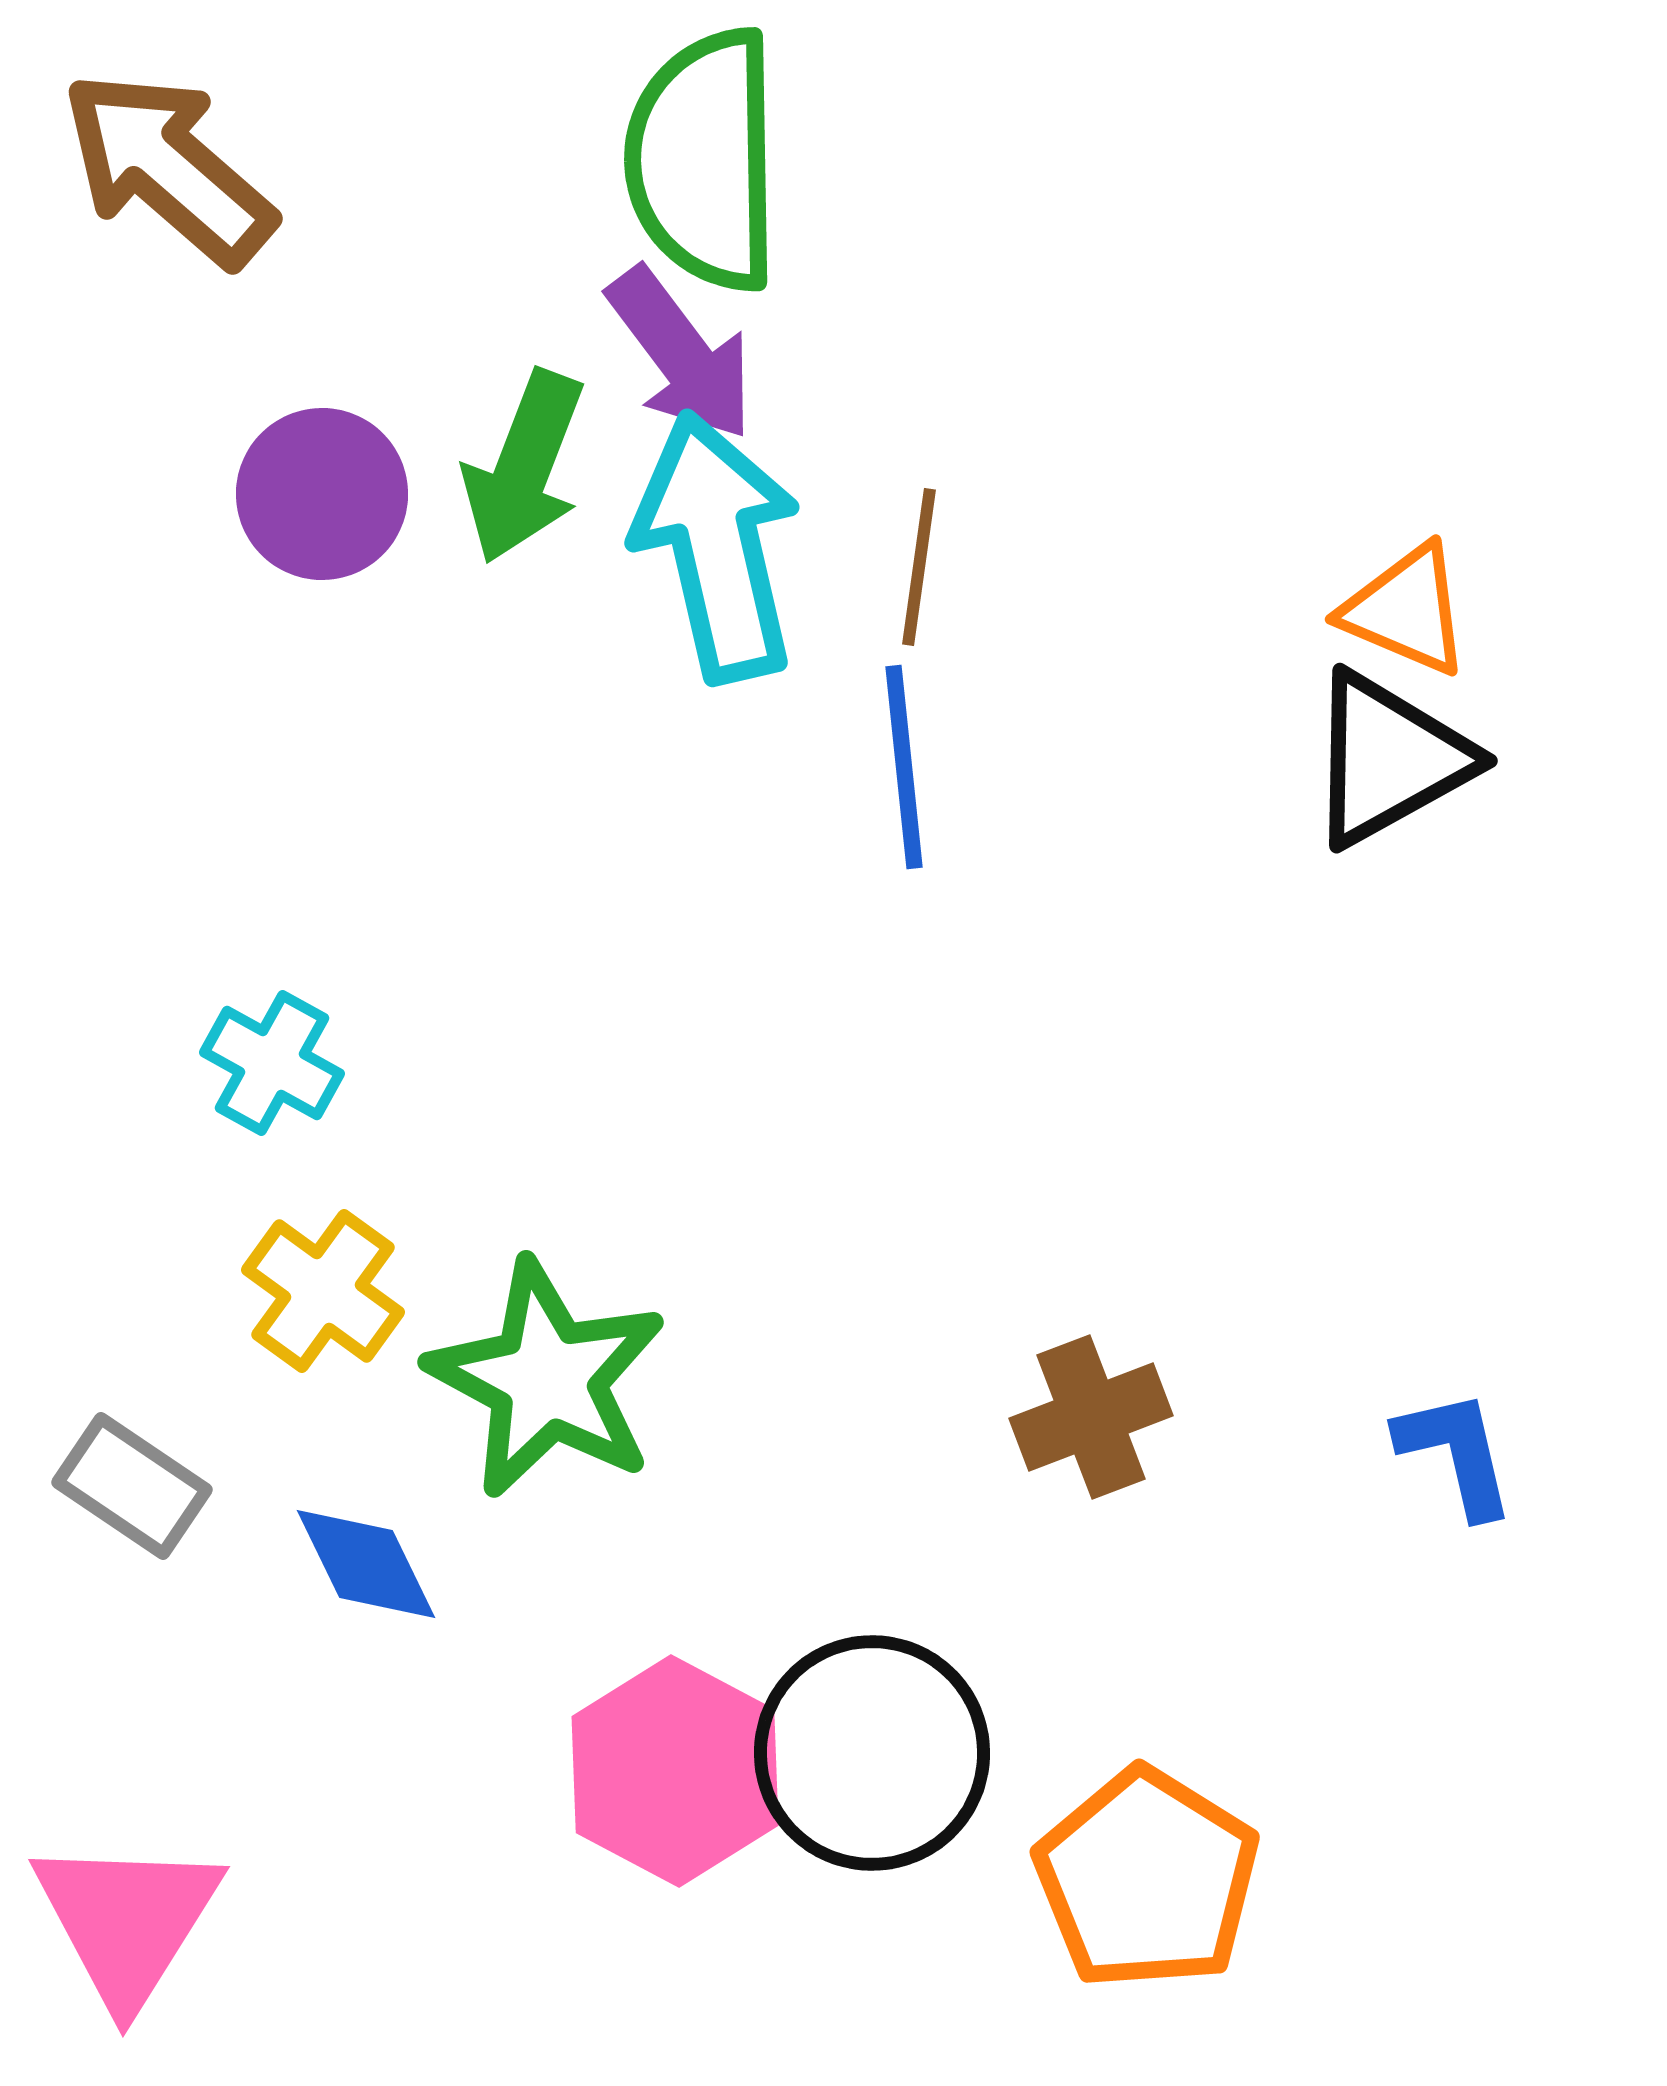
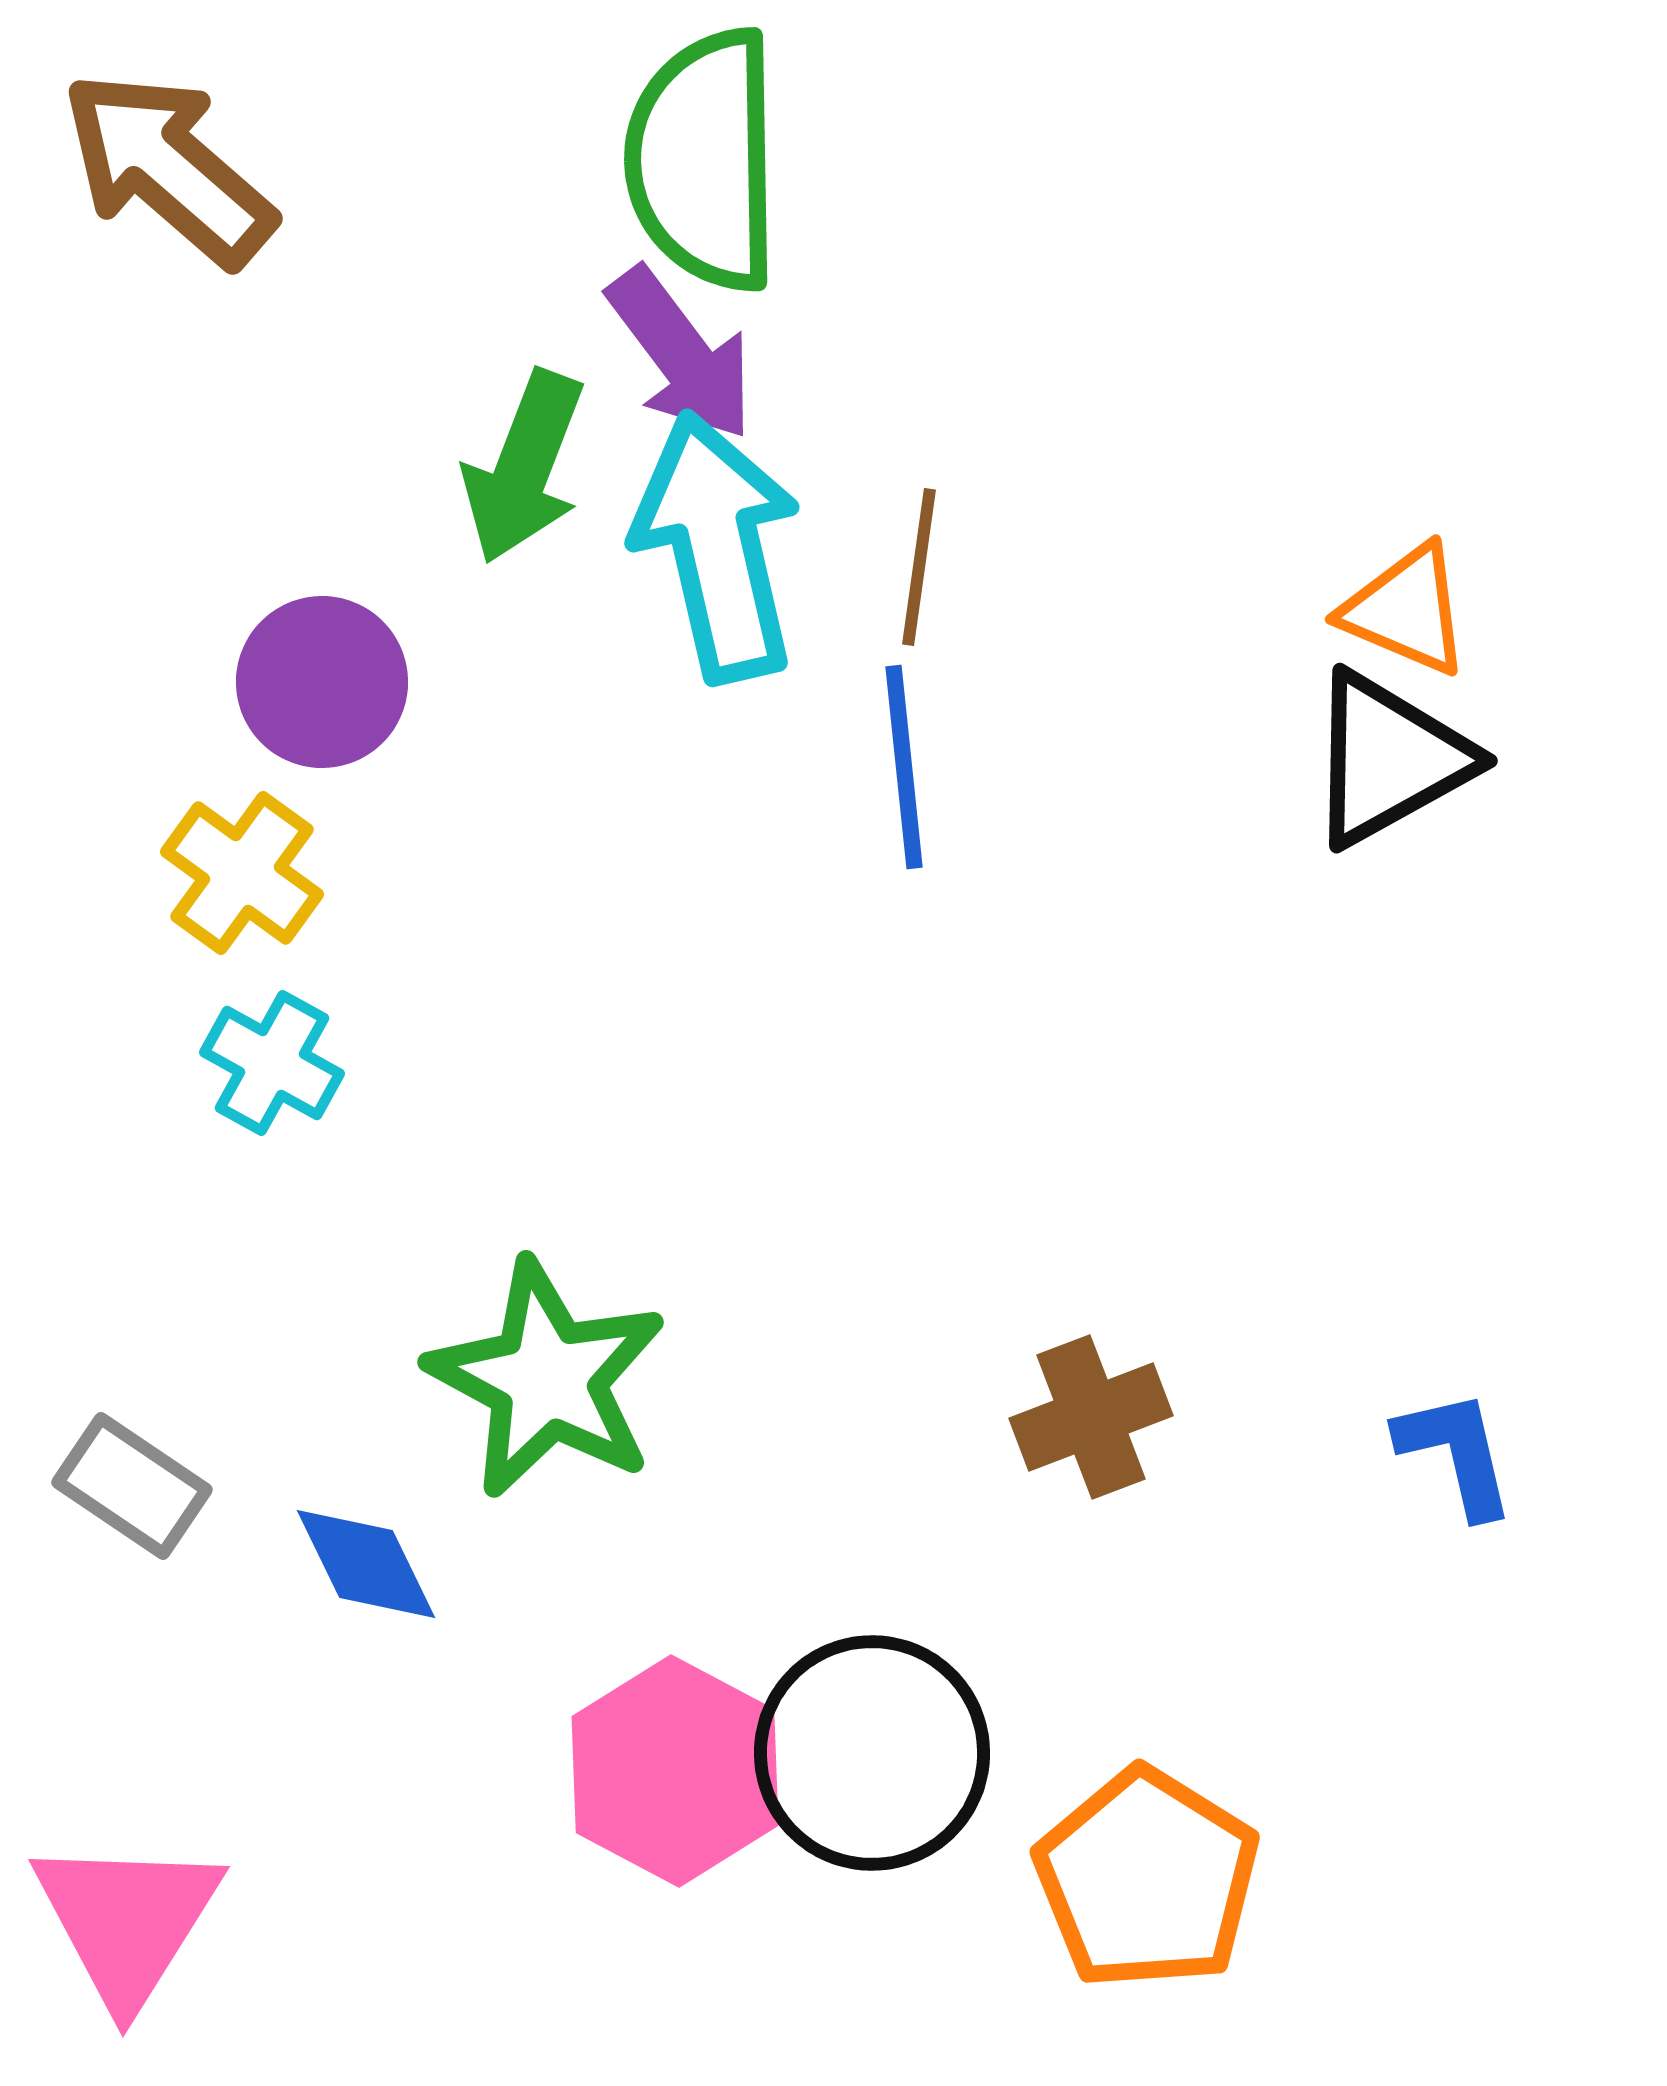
purple circle: moved 188 px down
yellow cross: moved 81 px left, 418 px up
